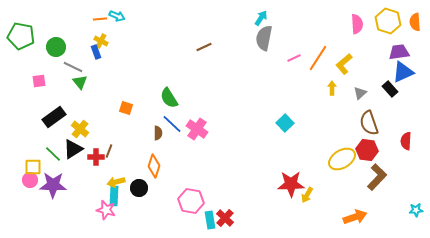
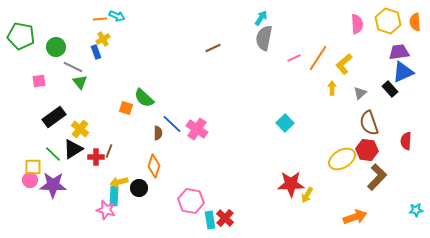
yellow cross at (101, 41): moved 2 px right, 2 px up; rotated 32 degrees clockwise
brown line at (204, 47): moved 9 px right, 1 px down
green semicircle at (169, 98): moved 25 px left; rotated 15 degrees counterclockwise
yellow arrow at (116, 182): moved 3 px right
